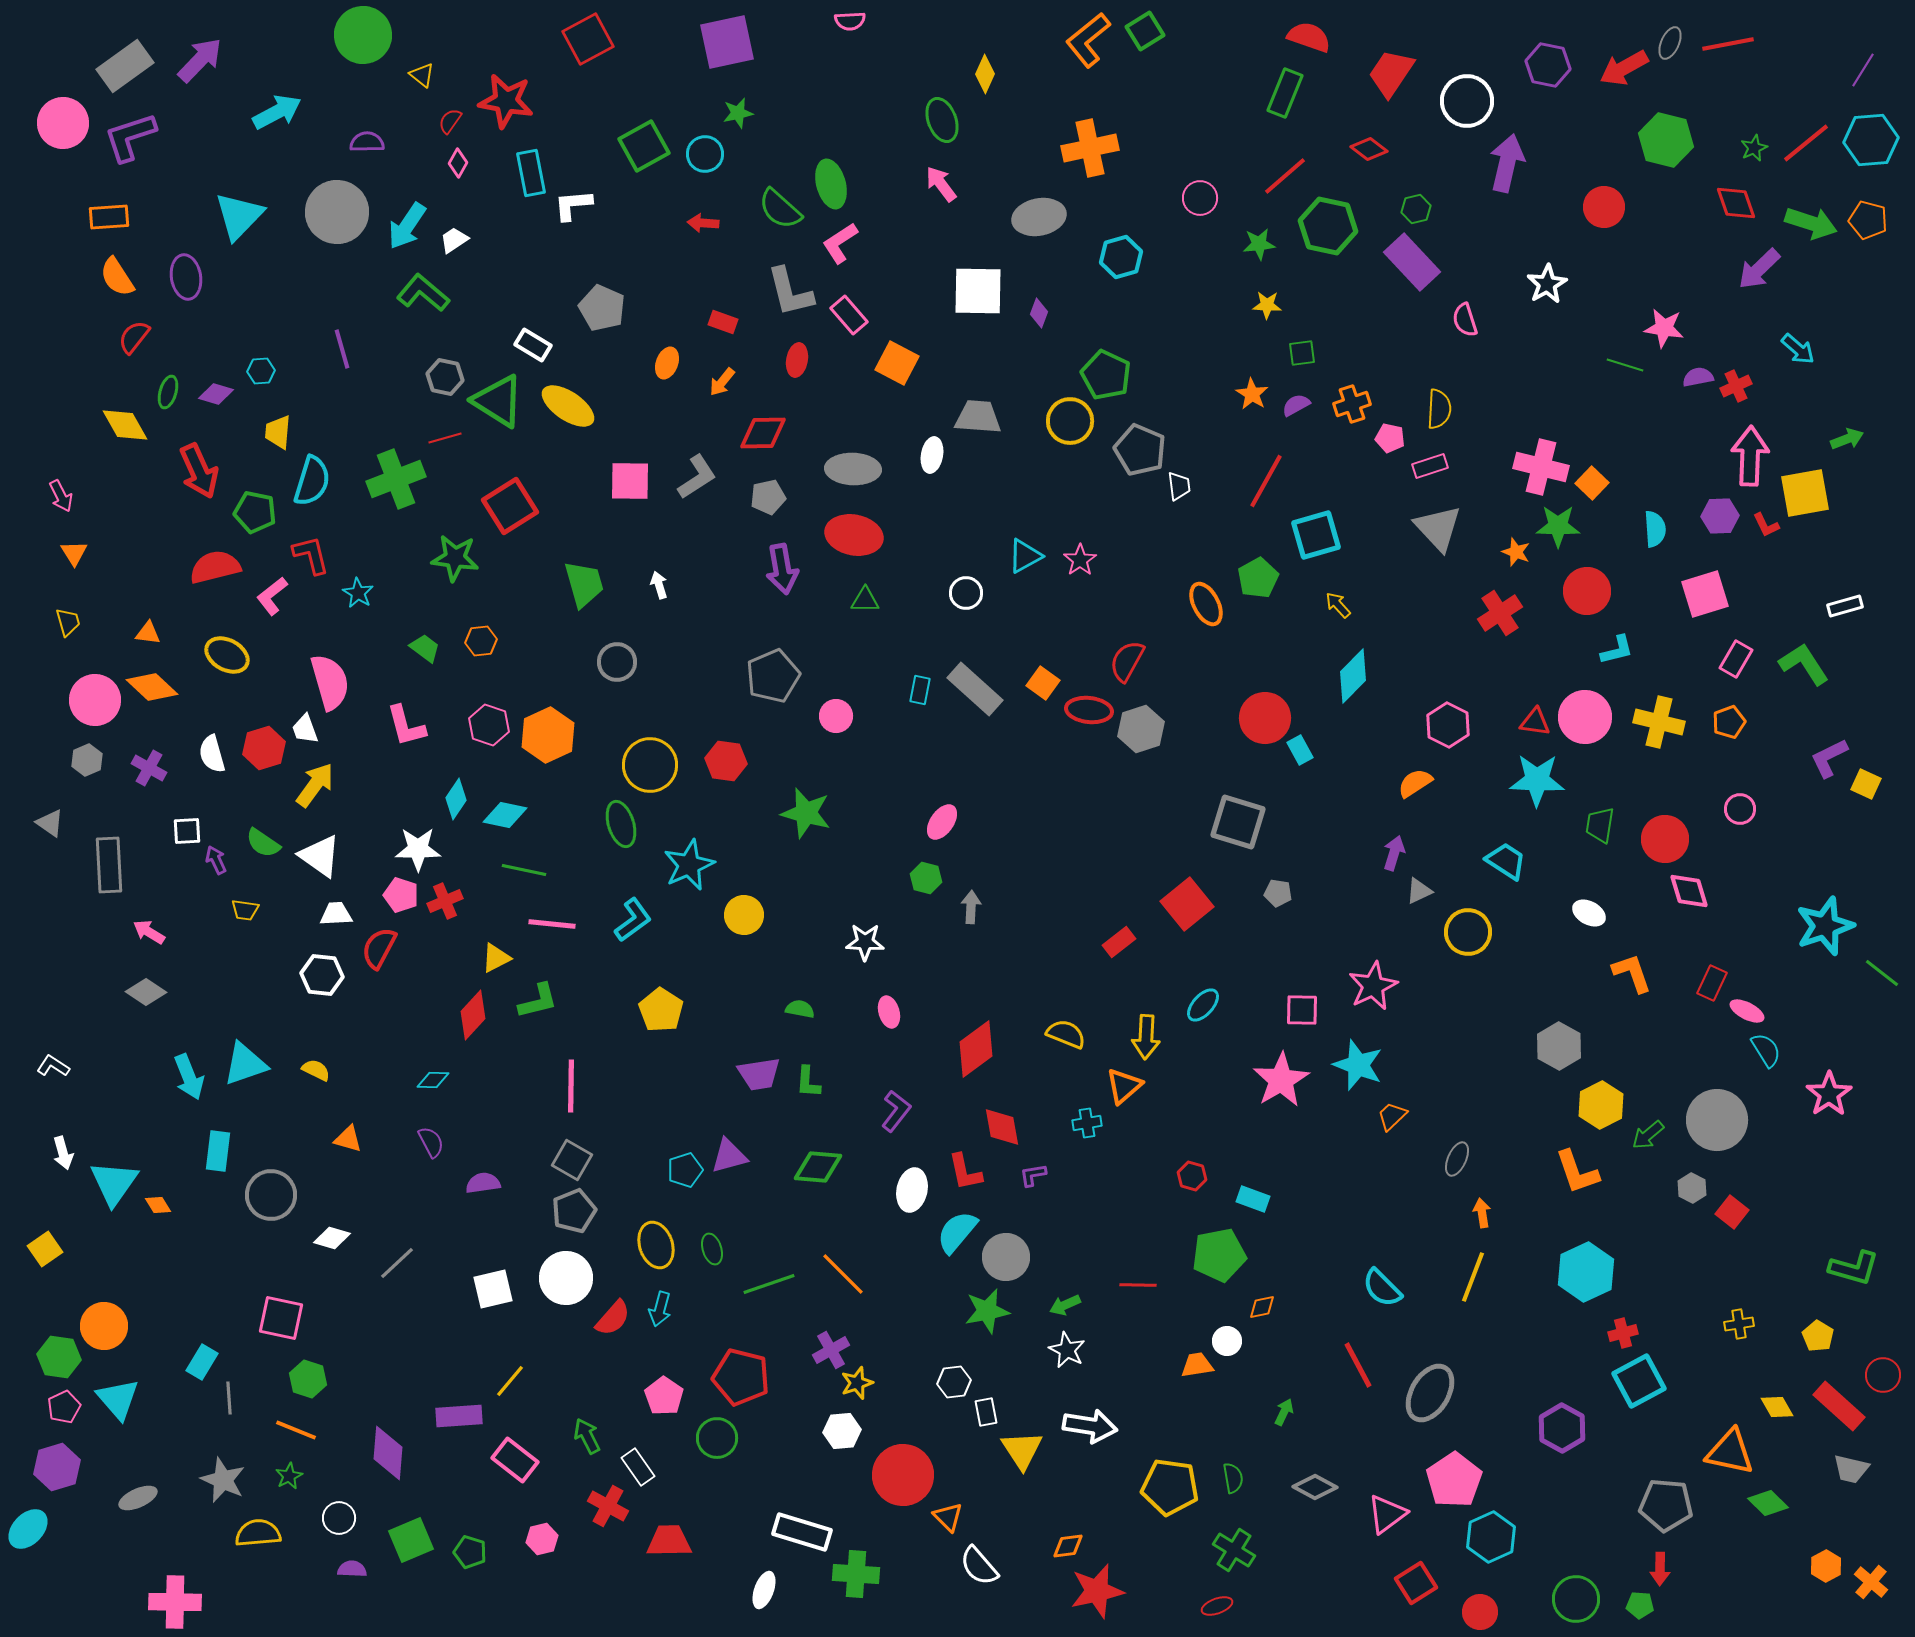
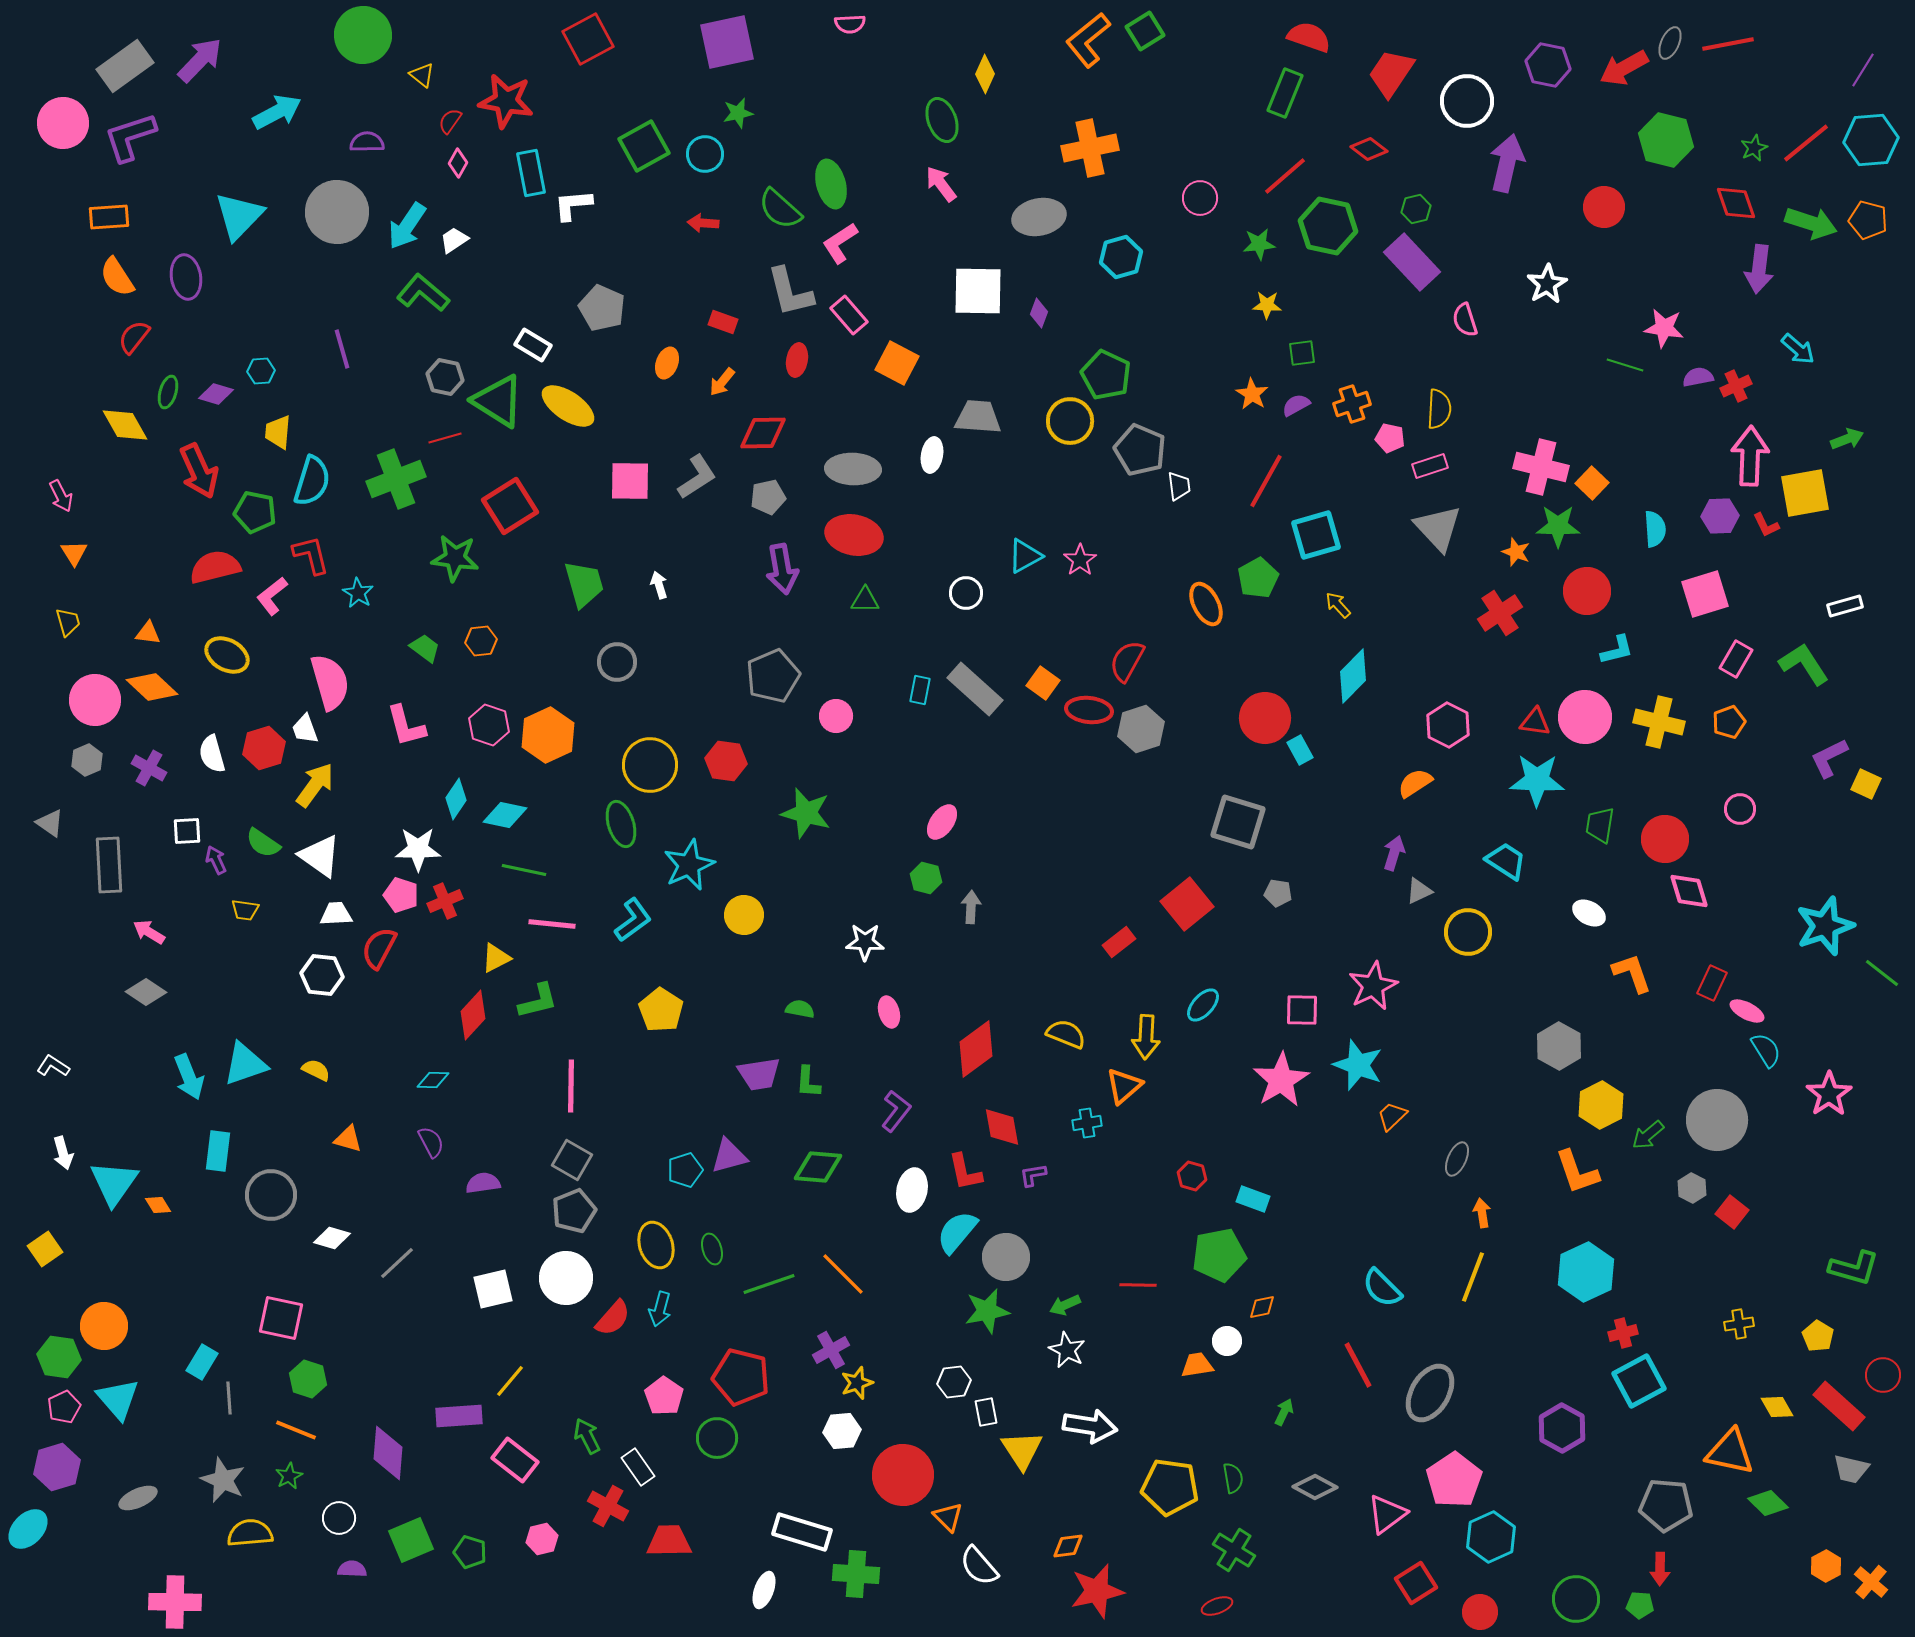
pink semicircle at (850, 21): moved 3 px down
purple arrow at (1759, 269): rotated 39 degrees counterclockwise
yellow semicircle at (258, 1533): moved 8 px left
